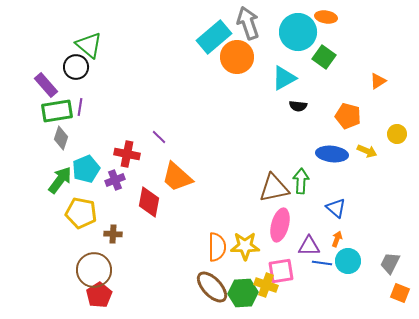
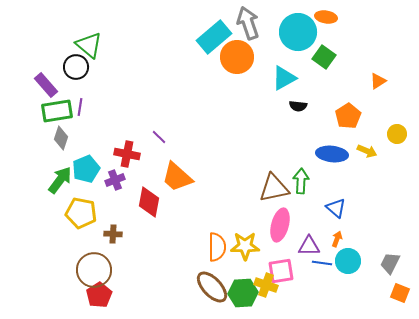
orange pentagon at (348, 116): rotated 25 degrees clockwise
